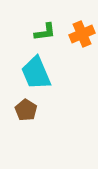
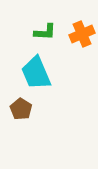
green L-shape: rotated 10 degrees clockwise
brown pentagon: moved 5 px left, 1 px up
